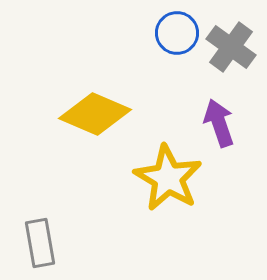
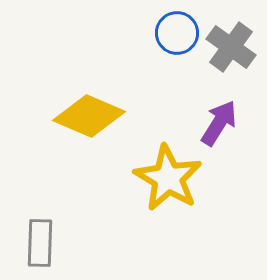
yellow diamond: moved 6 px left, 2 px down
purple arrow: rotated 51 degrees clockwise
gray rectangle: rotated 12 degrees clockwise
